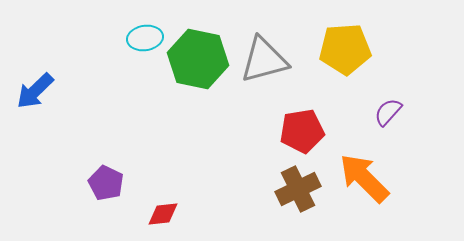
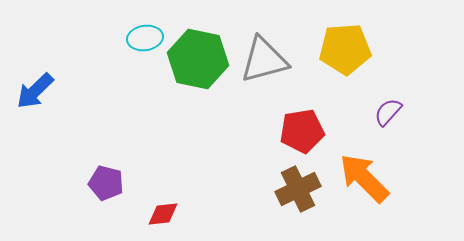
purple pentagon: rotated 12 degrees counterclockwise
